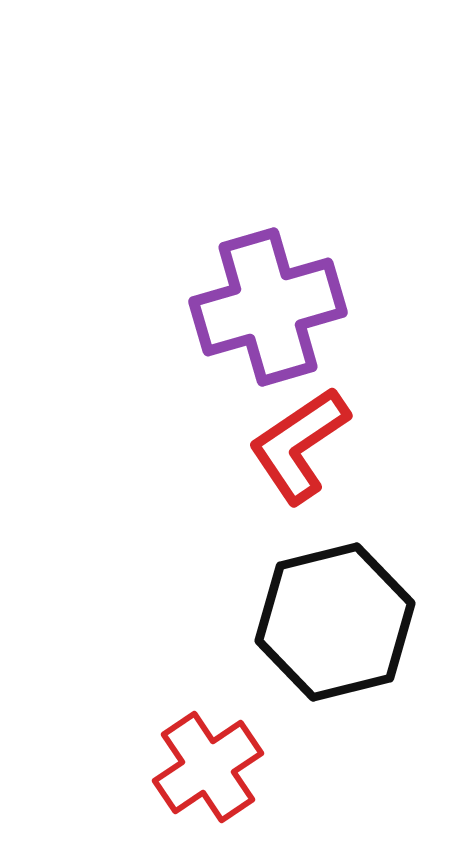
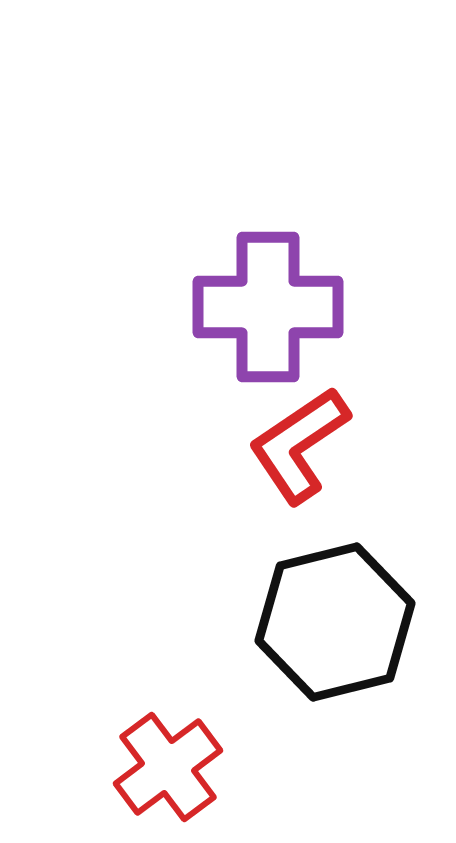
purple cross: rotated 16 degrees clockwise
red cross: moved 40 px left; rotated 3 degrees counterclockwise
